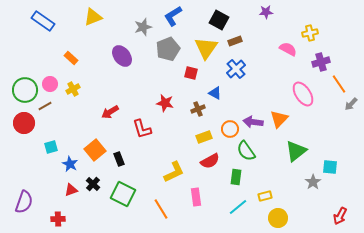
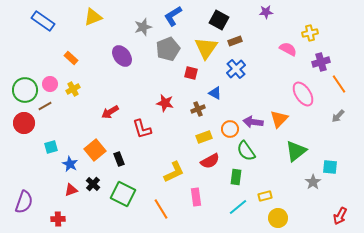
gray arrow at (351, 104): moved 13 px left, 12 px down
